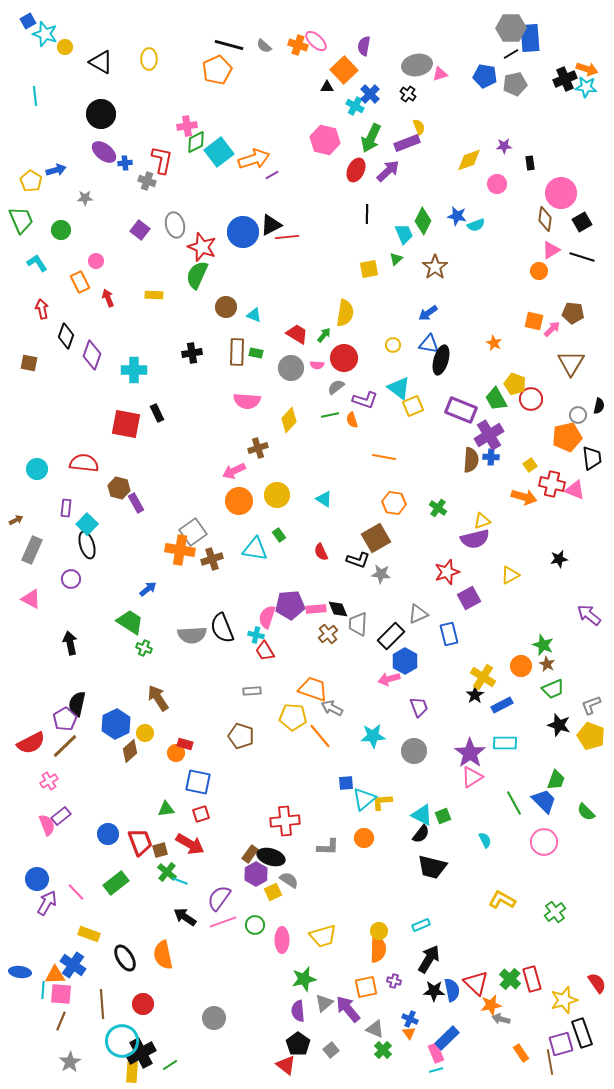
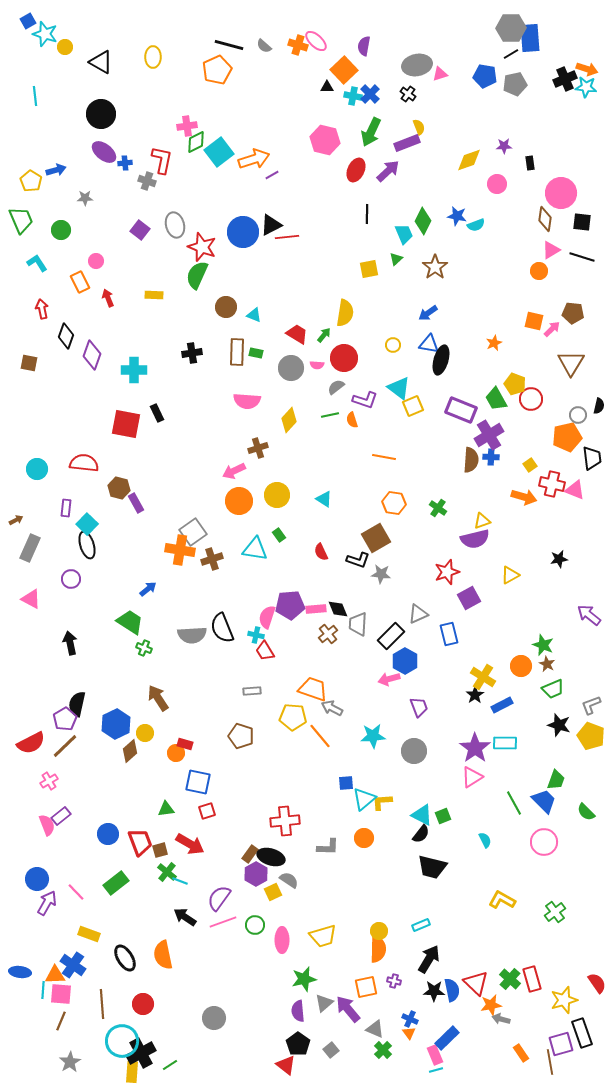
yellow ellipse at (149, 59): moved 4 px right, 2 px up
cyan cross at (355, 106): moved 2 px left, 10 px up; rotated 18 degrees counterclockwise
green arrow at (371, 138): moved 6 px up
black square at (582, 222): rotated 36 degrees clockwise
orange star at (494, 343): rotated 21 degrees clockwise
gray rectangle at (32, 550): moved 2 px left, 2 px up
purple star at (470, 753): moved 5 px right, 5 px up
red square at (201, 814): moved 6 px right, 3 px up
pink rectangle at (436, 1053): moved 1 px left, 2 px down
